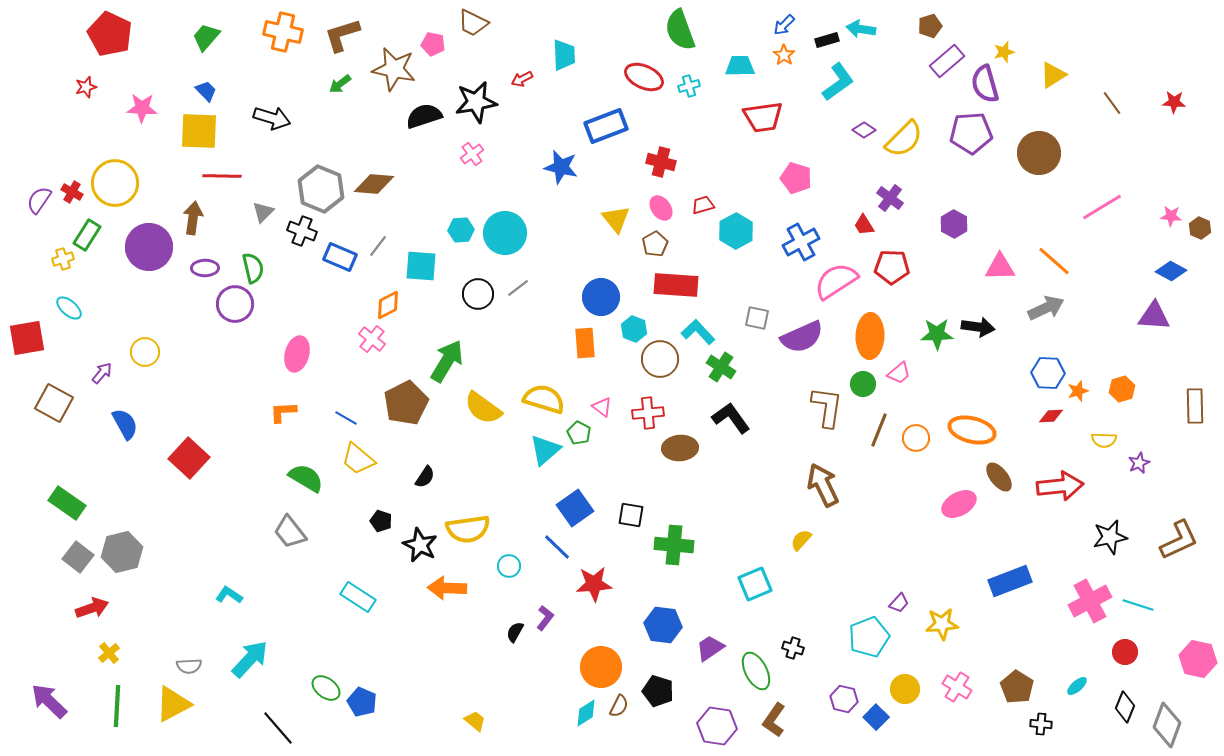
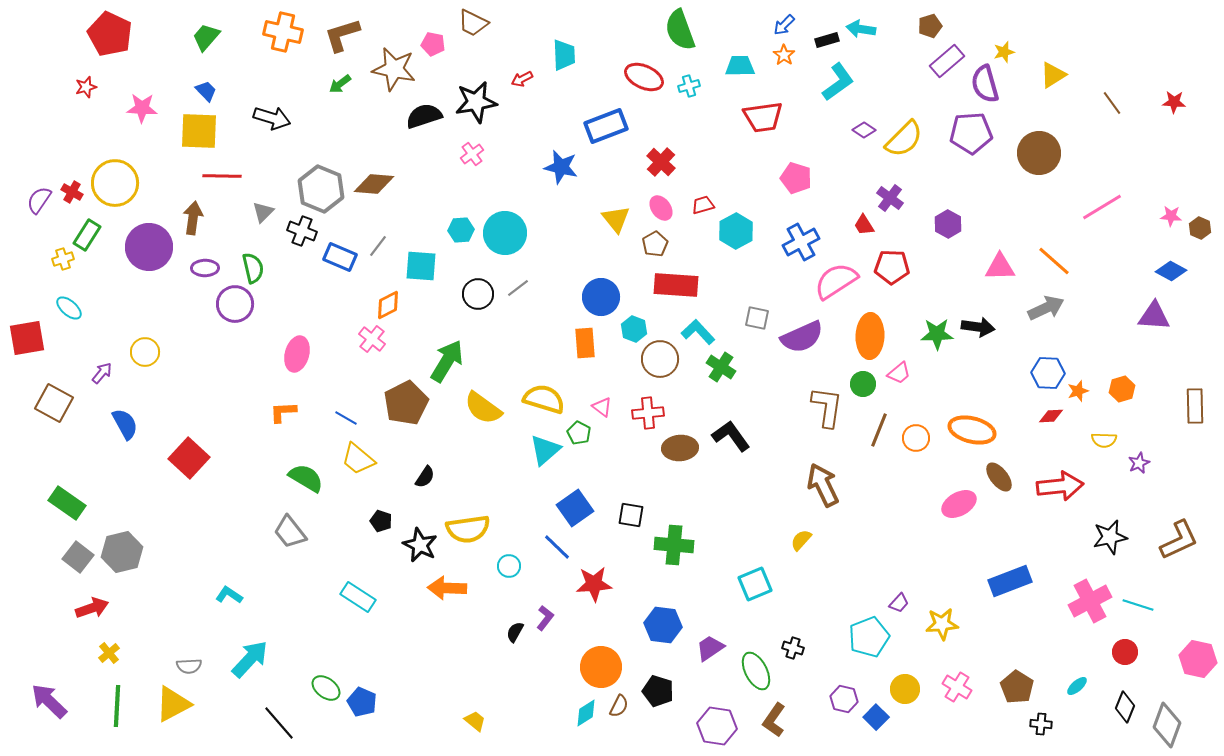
red cross at (661, 162): rotated 28 degrees clockwise
purple hexagon at (954, 224): moved 6 px left
black L-shape at (731, 418): moved 18 px down
black line at (278, 728): moved 1 px right, 5 px up
